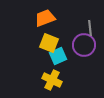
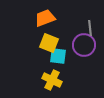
cyan square: rotated 30 degrees clockwise
